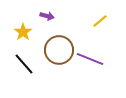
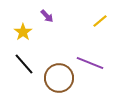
purple arrow: rotated 32 degrees clockwise
brown circle: moved 28 px down
purple line: moved 4 px down
